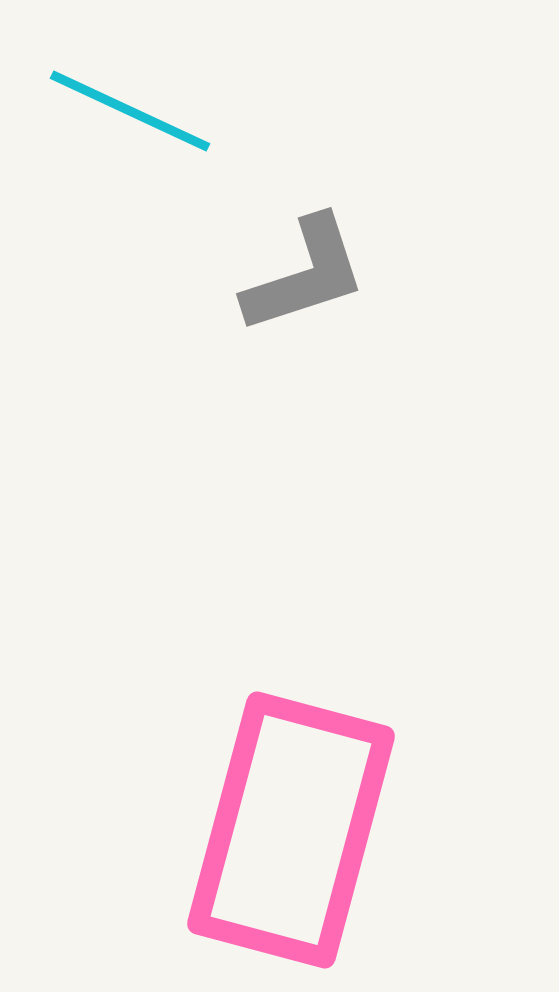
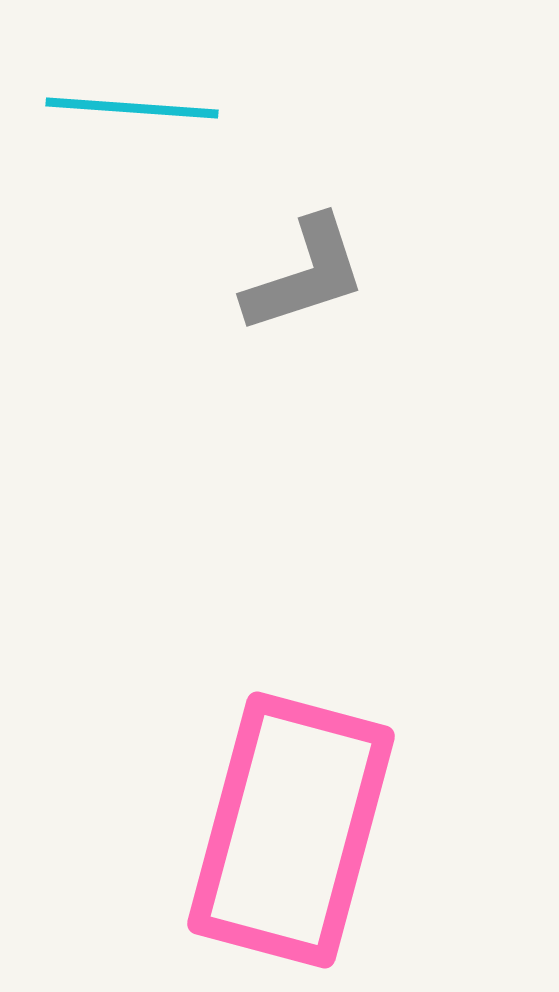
cyan line: moved 2 px right, 3 px up; rotated 21 degrees counterclockwise
